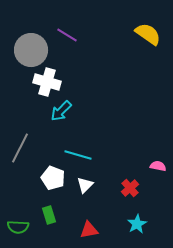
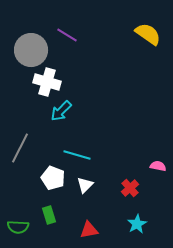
cyan line: moved 1 px left
